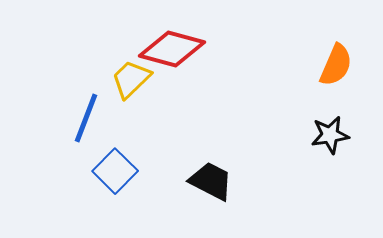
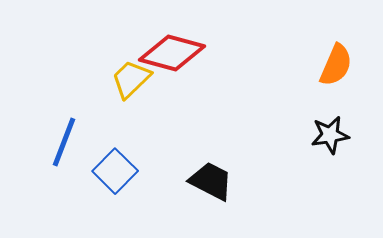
red diamond: moved 4 px down
blue line: moved 22 px left, 24 px down
